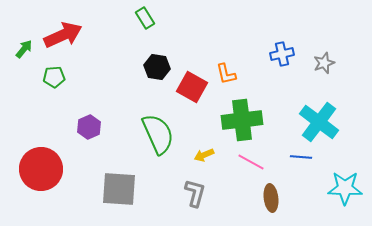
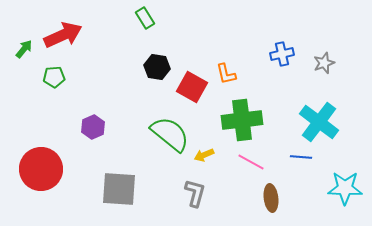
purple hexagon: moved 4 px right
green semicircle: moved 12 px right; rotated 27 degrees counterclockwise
